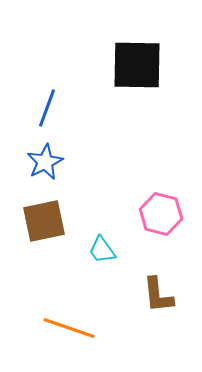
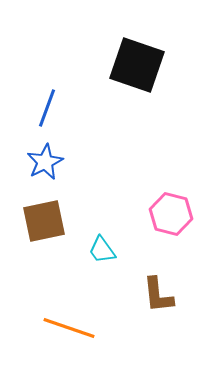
black square: rotated 18 degrees clockwise
pink hexagon: moved 10 px right
